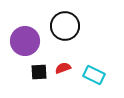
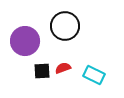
black square: moved 3 px right, 1 px up
